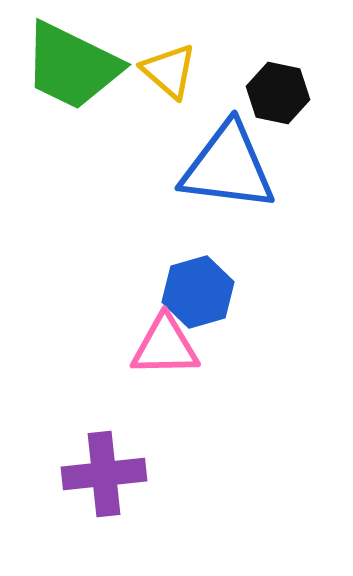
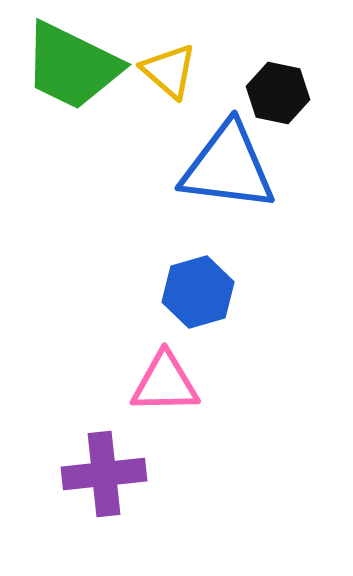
pink triangle: moved 37 px down
